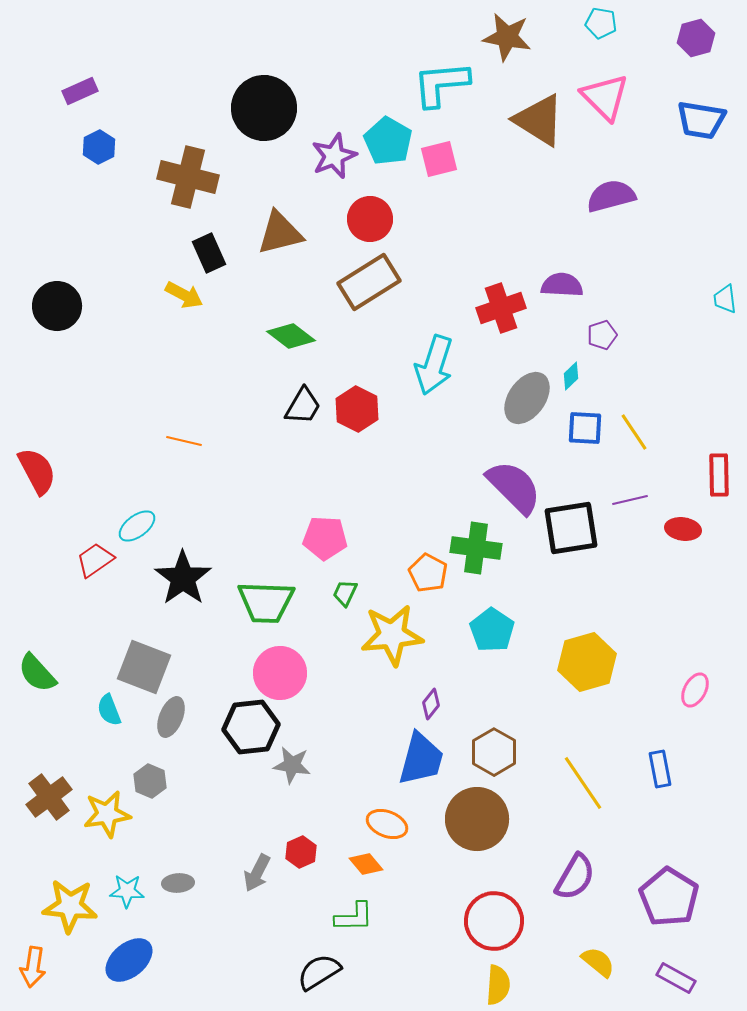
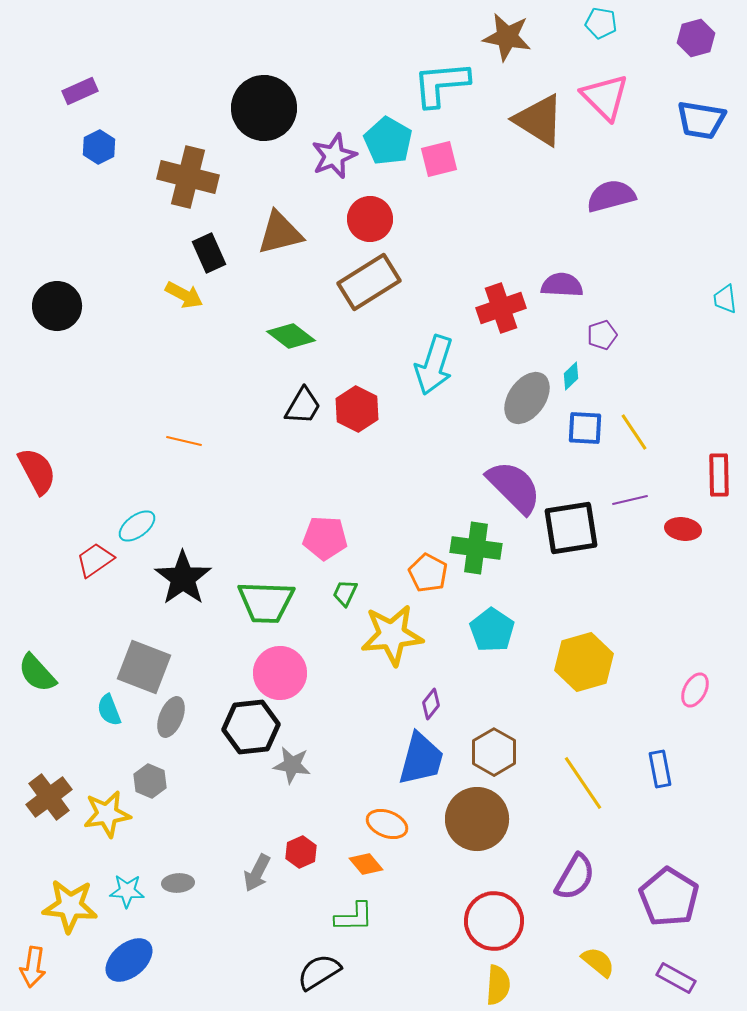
yellow hexagon at (587, 662): moved 3 px left
